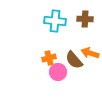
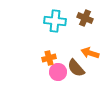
brown cross: moved 1 px up; rotated 21 degrees clockwise
brown semicircle: moved 2 px right, 8 px down
